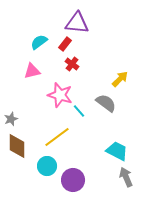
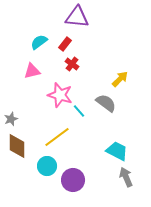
purple triangle: moved 6 px up
